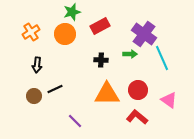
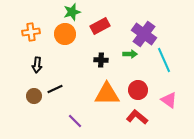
orange cross: rotated 24 degrees clockwise
cyan line: moved 2 px right, 2 px down
